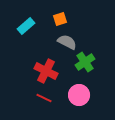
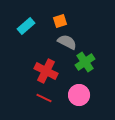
orange square: moved 2 px down
